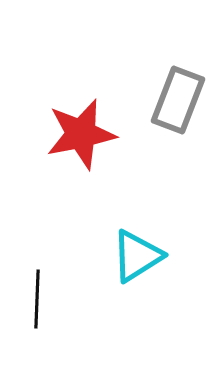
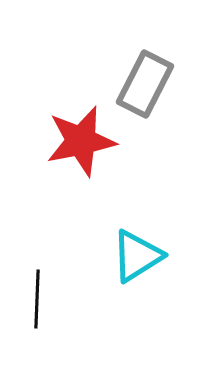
gray rectangle: moved 33 px left, 16 px up; rotated 6 degrees clockwise
red star: moved 7 px down
